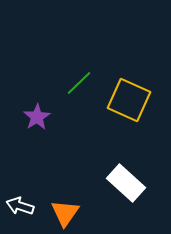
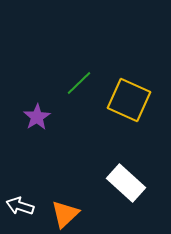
orange triangle: moved 1 px down; rotated 12 degrees clockwise
